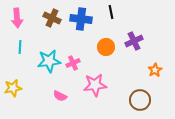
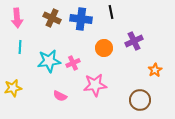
orange circle: moved 2 px left, 1 px down
